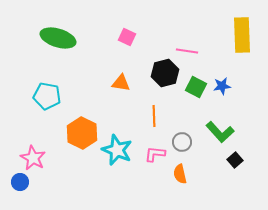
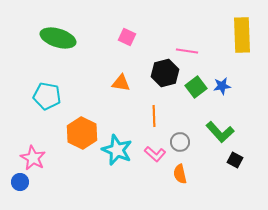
green square: rotated 25 degrees clockwise
gray circle: moved 2 px left
pink L-shape: rotated 145 degrees counterclockwise
black square: rotated 21 degrees counterclockwise
